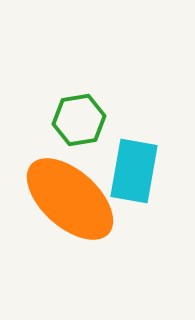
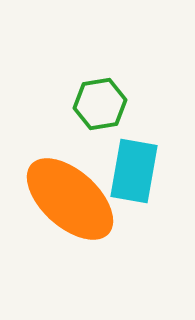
green hexagon: moved 21 px right, 16 px up
